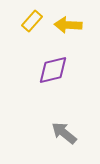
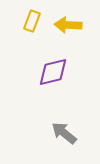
yellow rectangle: rotated 20 degrees counterclockwise
purple diamond: moved 2 px down
